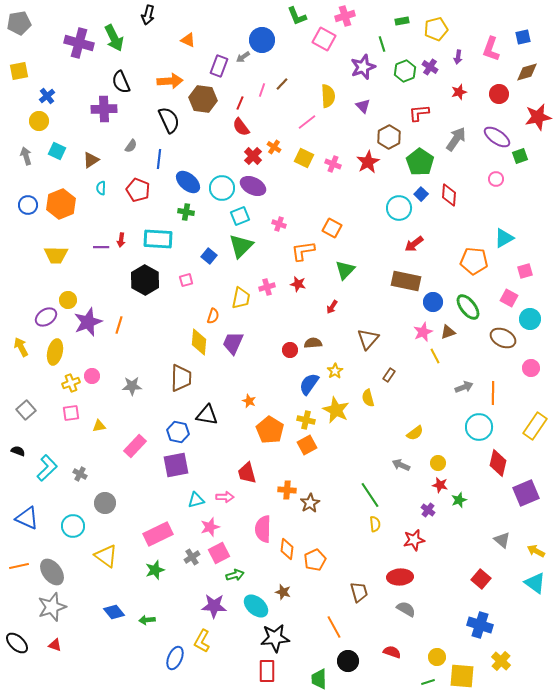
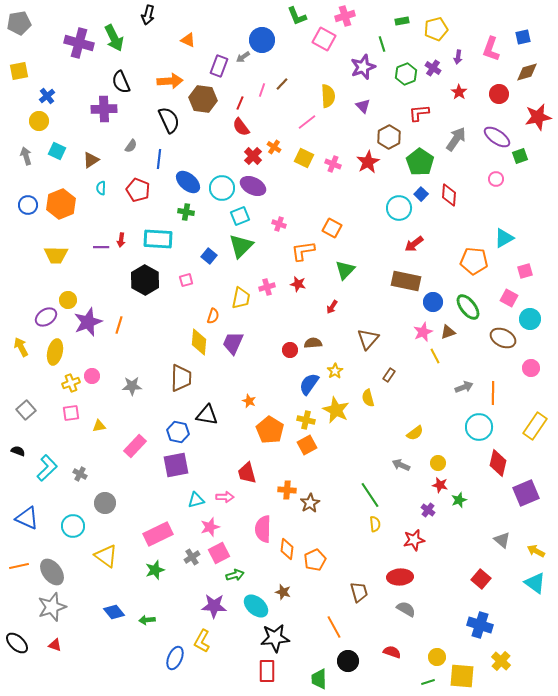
purple cross at (430, 67): moved 3 px right, 1 px down
green hexagon at (405, 71): moved 1 px right, 3 px down
red star at (459, 92): rotated 21 degrees counterclockwise
